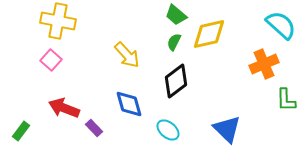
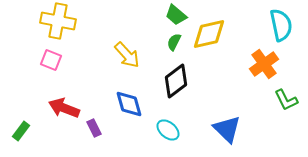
cyan semicircle: rotated 36 degrees clockwise
pink square: rotated 20 degrees counterclockwise
orange cross: rotated 12 degrees counterclockwise
green L-shape: rotated 25 degrees counterclockwise
purple rectangle: rotated 18 degrees clockwise
